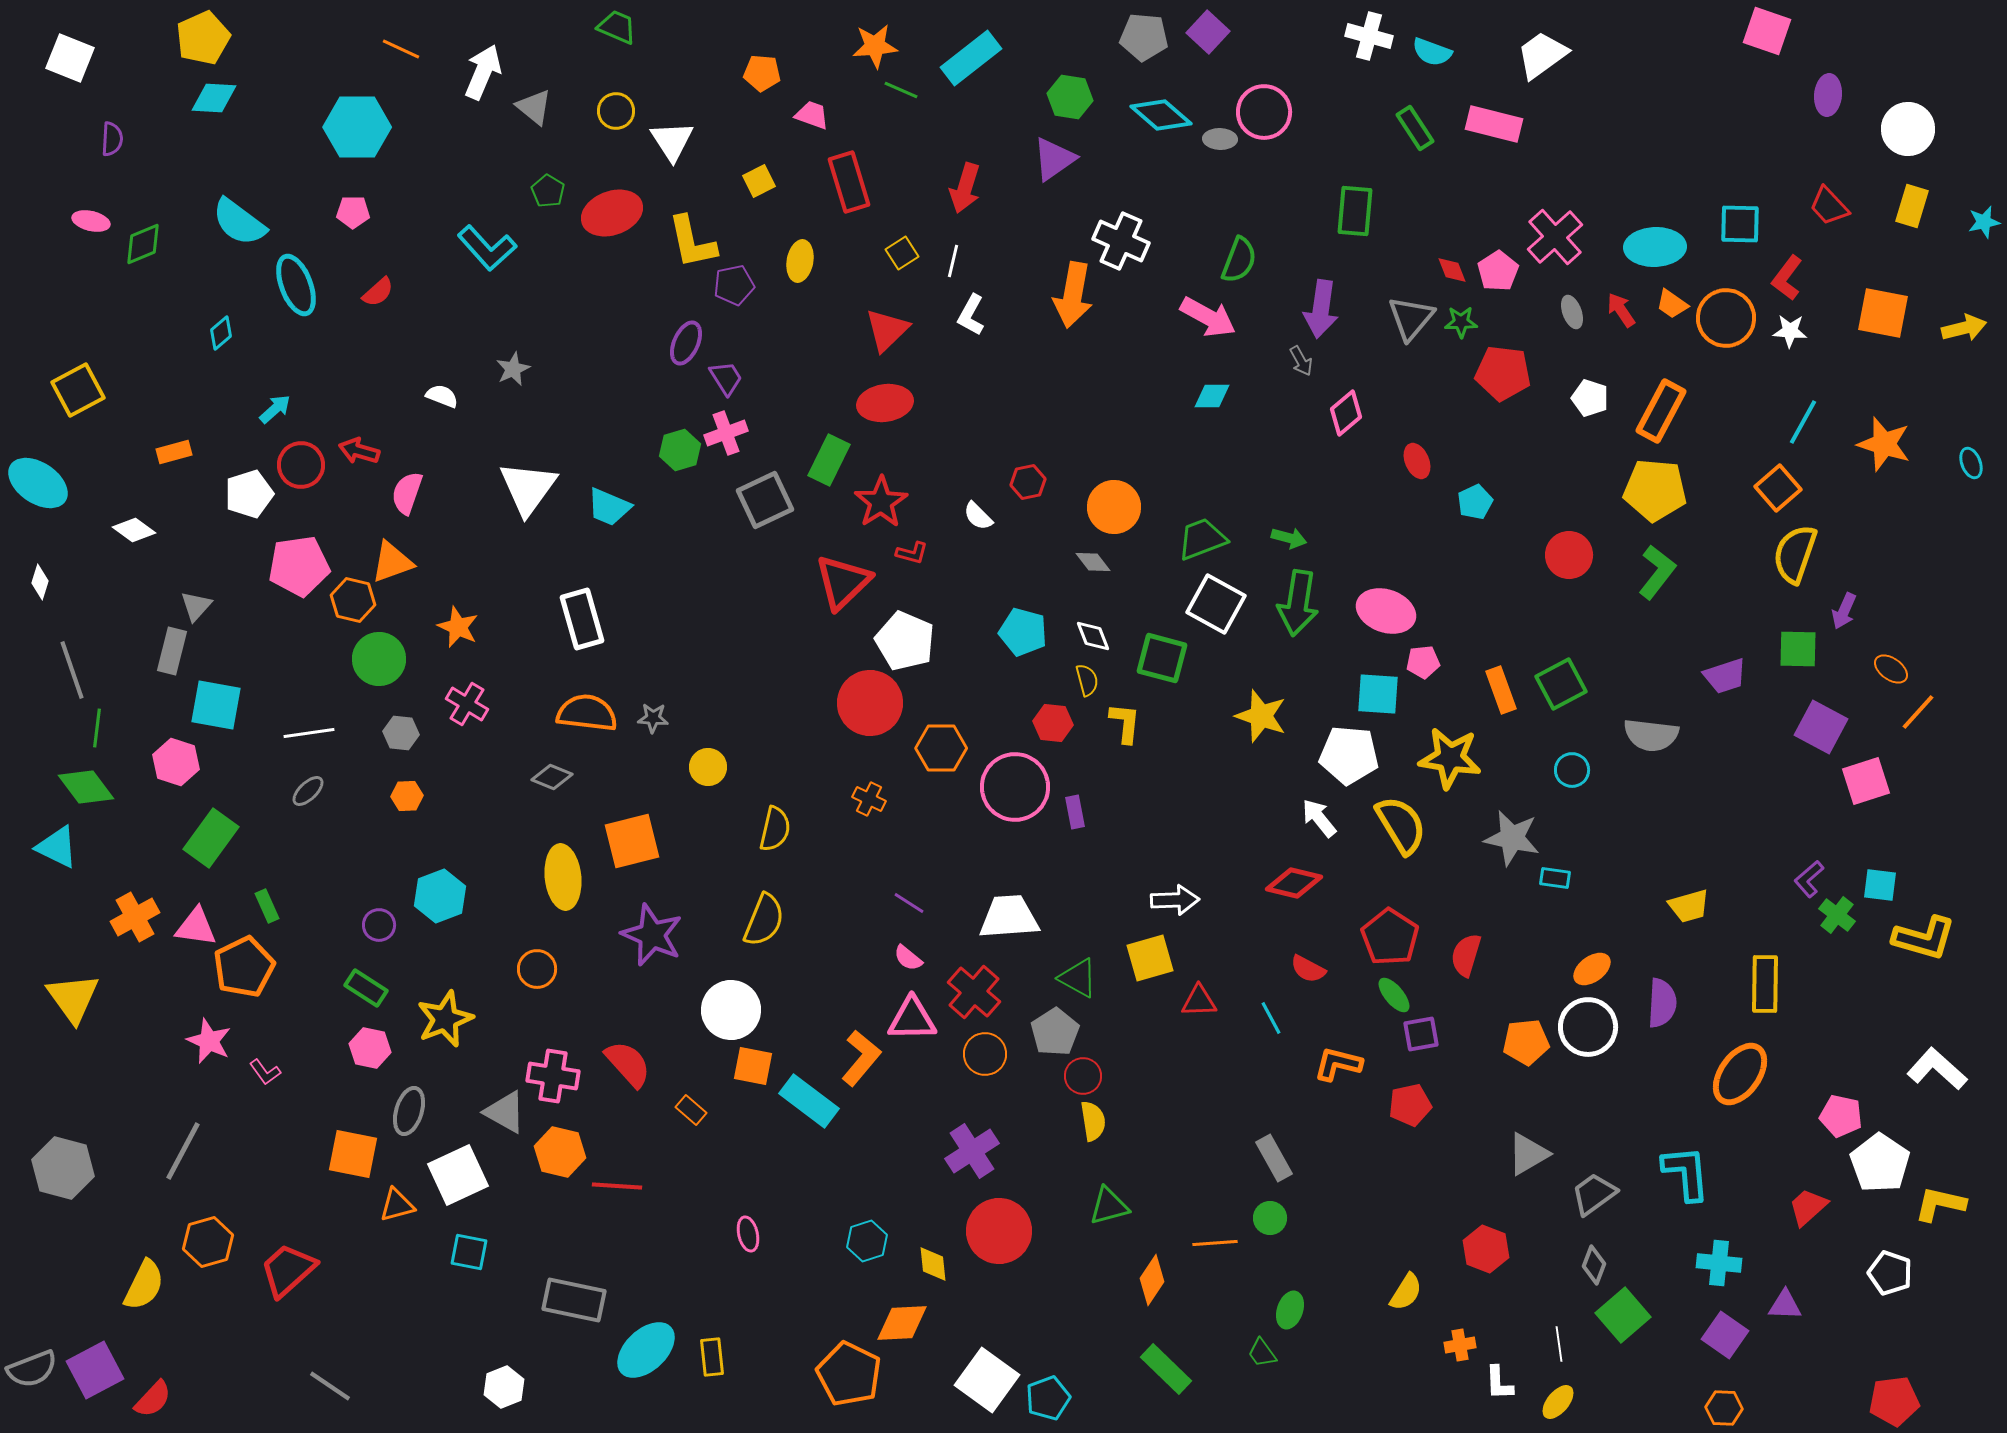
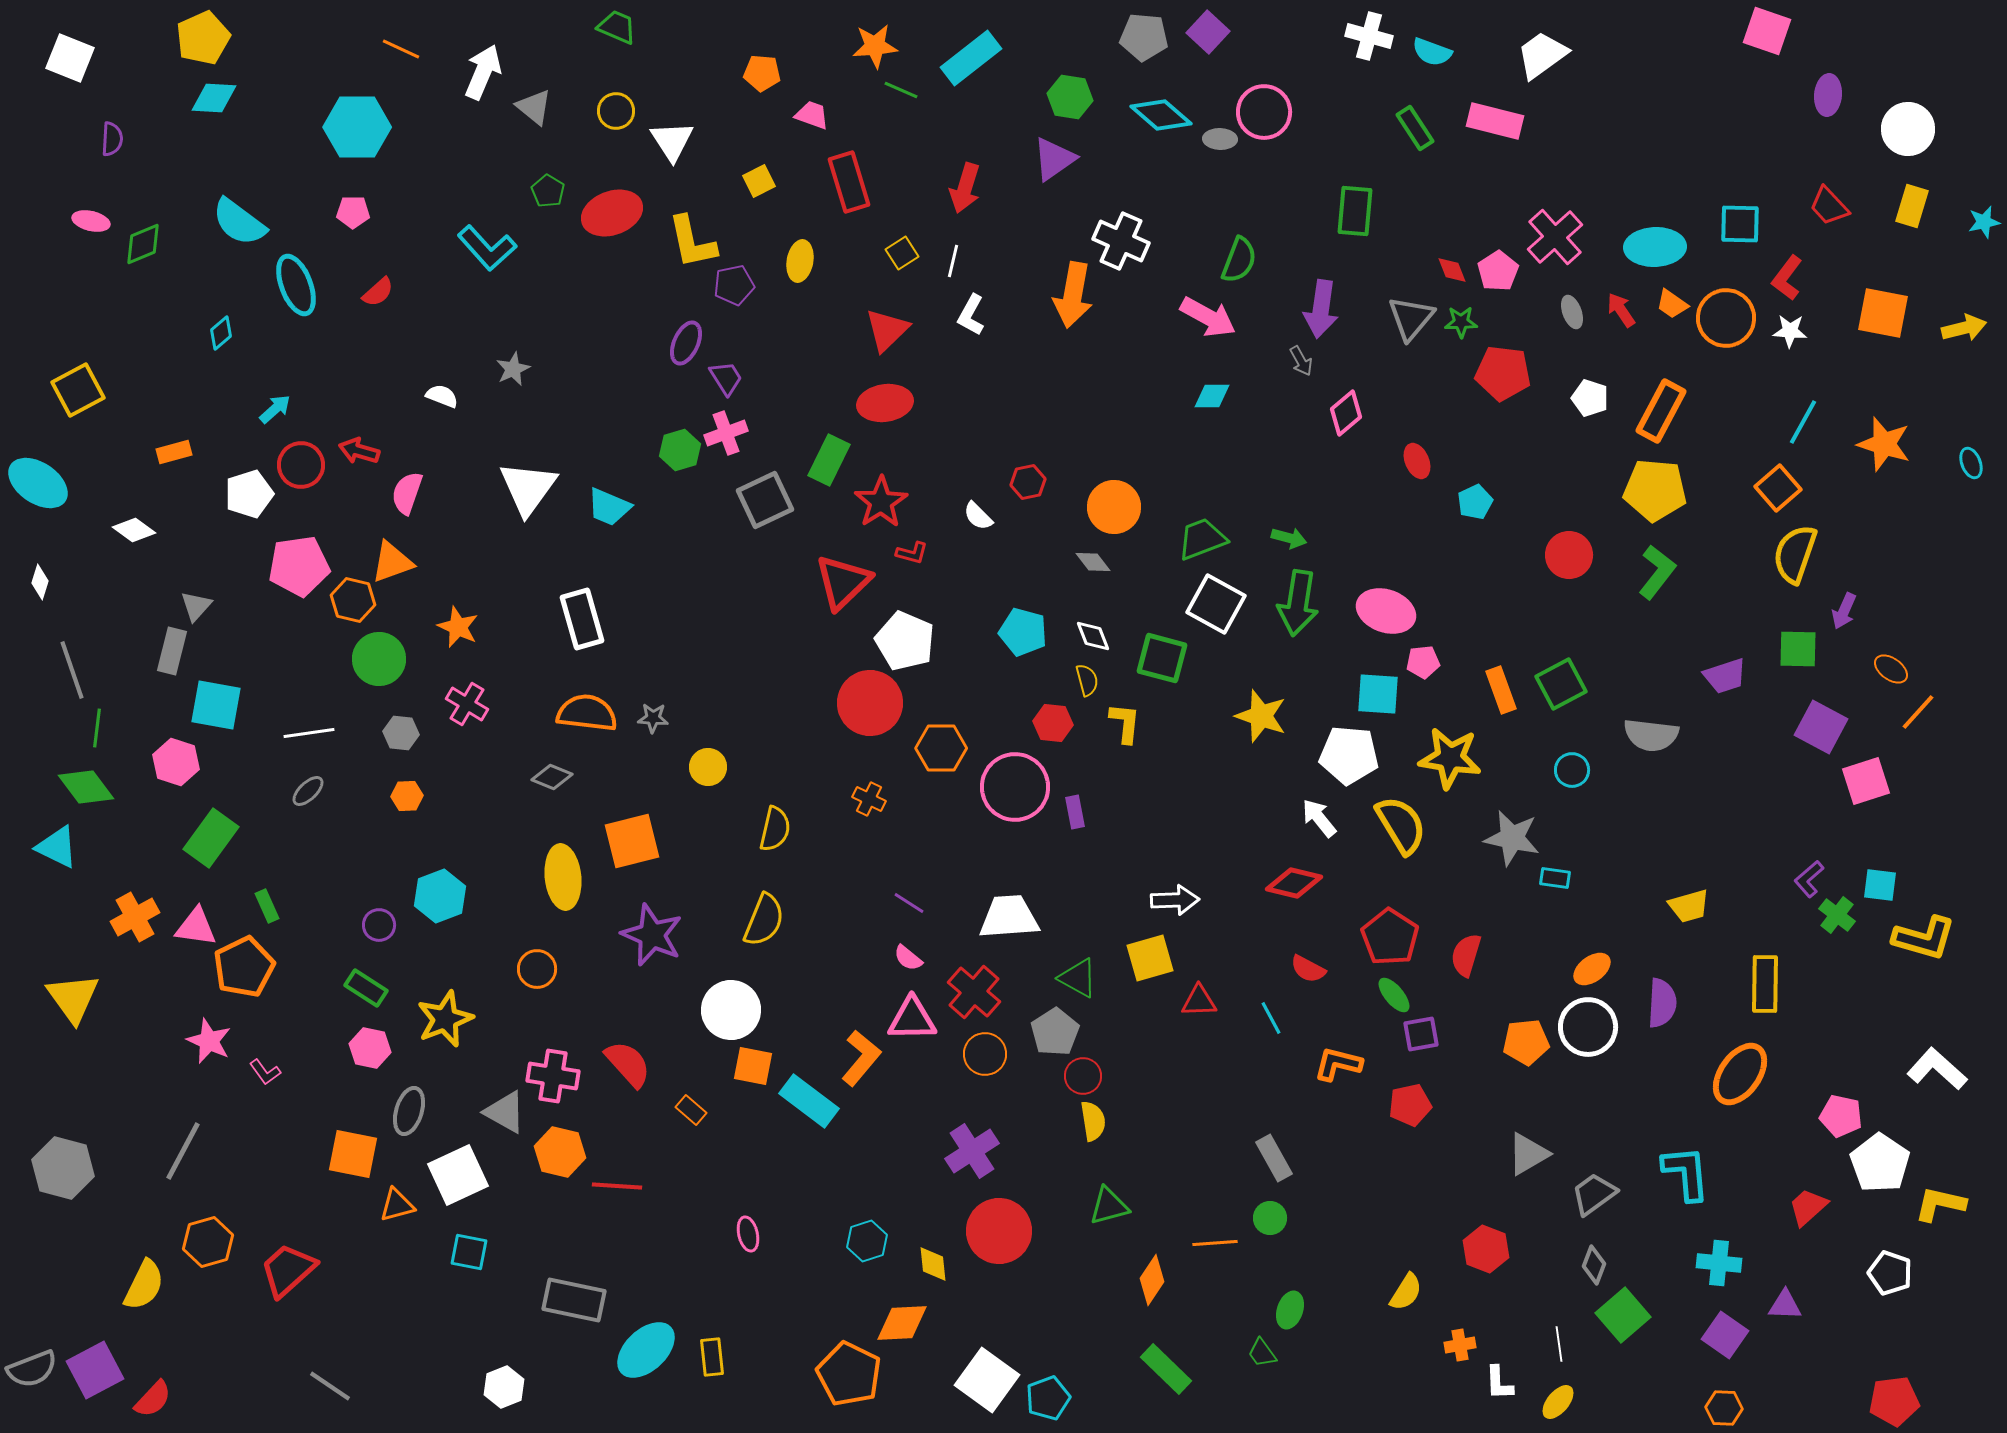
pink rectangle at (1494, 124): moved 1 px right, 3 px up
